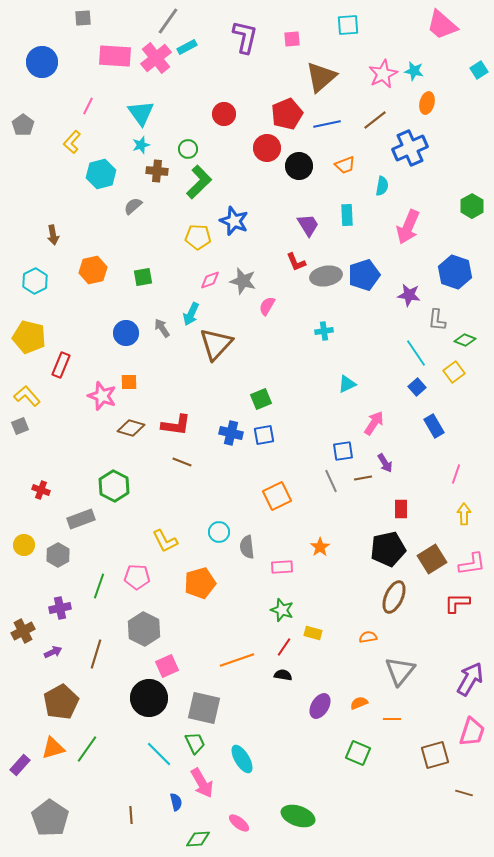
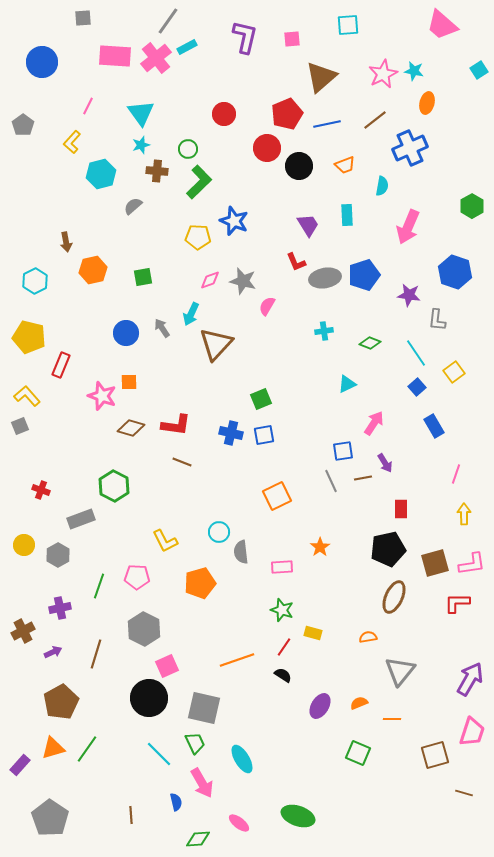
brown arrow at (53, 235): moved 13 px right, 7 px down
gray ellipse at (326, 276): moved 1 px left, 2 px down
green diamond at (465, 340): moved 95 px left, 3 px down
gray semicircle at (247, 547): moved 6 px left, 5 px down
brown square at (432, 559): moved 3 px right, 4 px down; rotated 16 degrees clockwise
black semicircle at (283, 675): rotated 24 degrees clockwise
